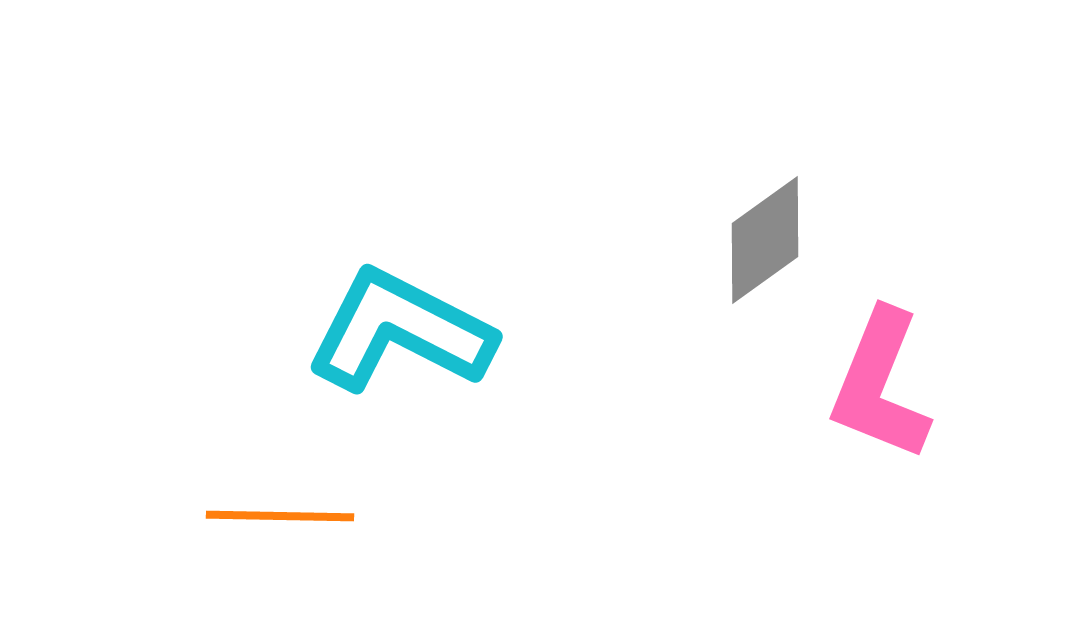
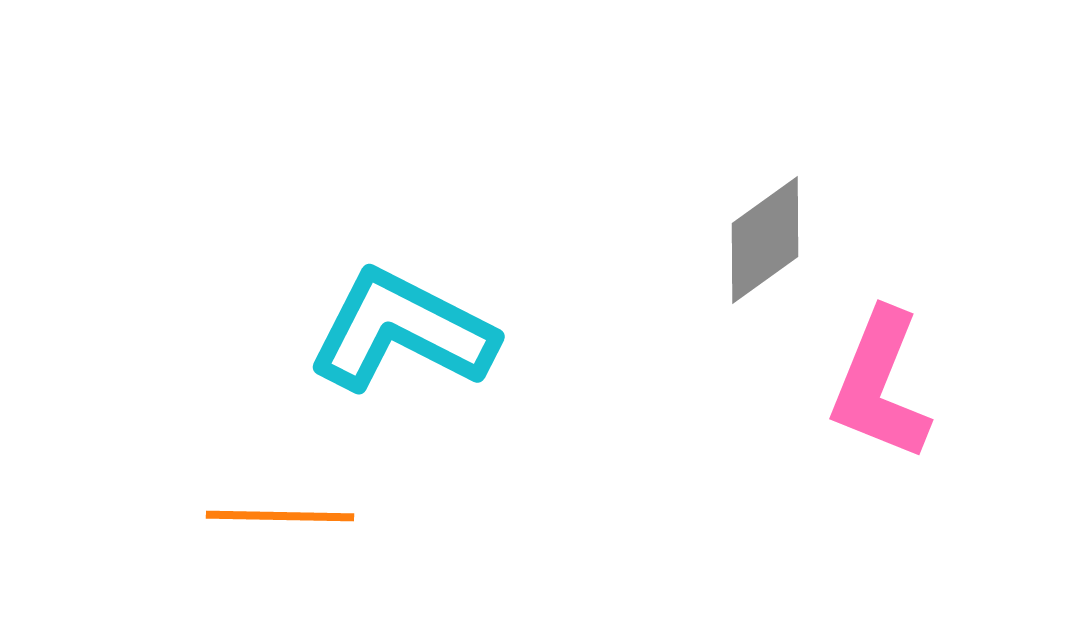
cyan L-shape: moved 2 px right
